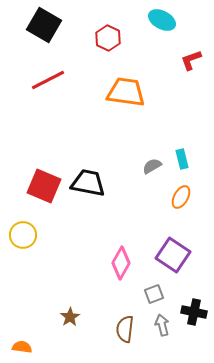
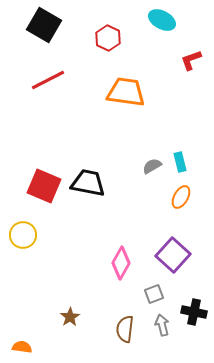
cyan rectangle: moved 2 px left, 3 px down
purple square: rotated 8 degrees clockwise
